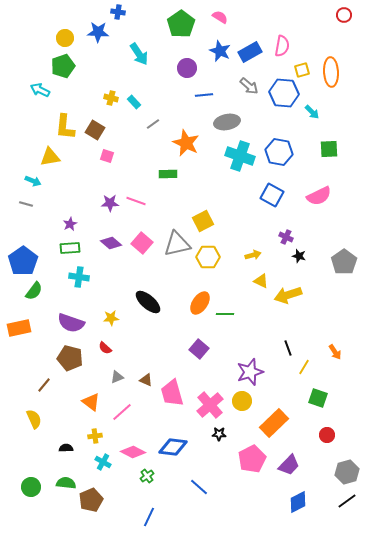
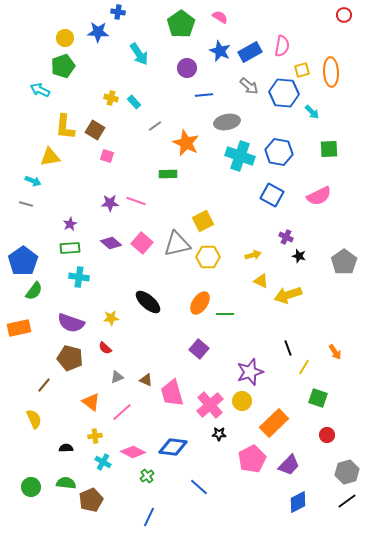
gray line at (153, 124): moved 2 px right, 2 px down
